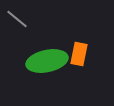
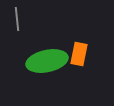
gray line: rotated 45 degrees clockwise
